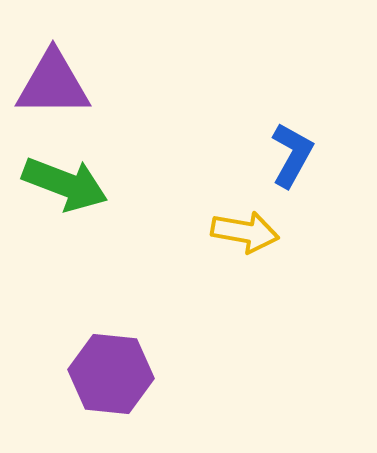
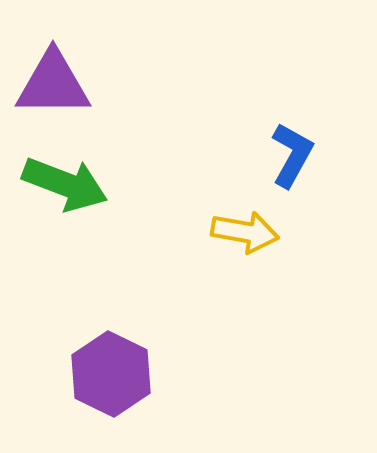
purple hexagon: rotated 20 degrees clockwise
